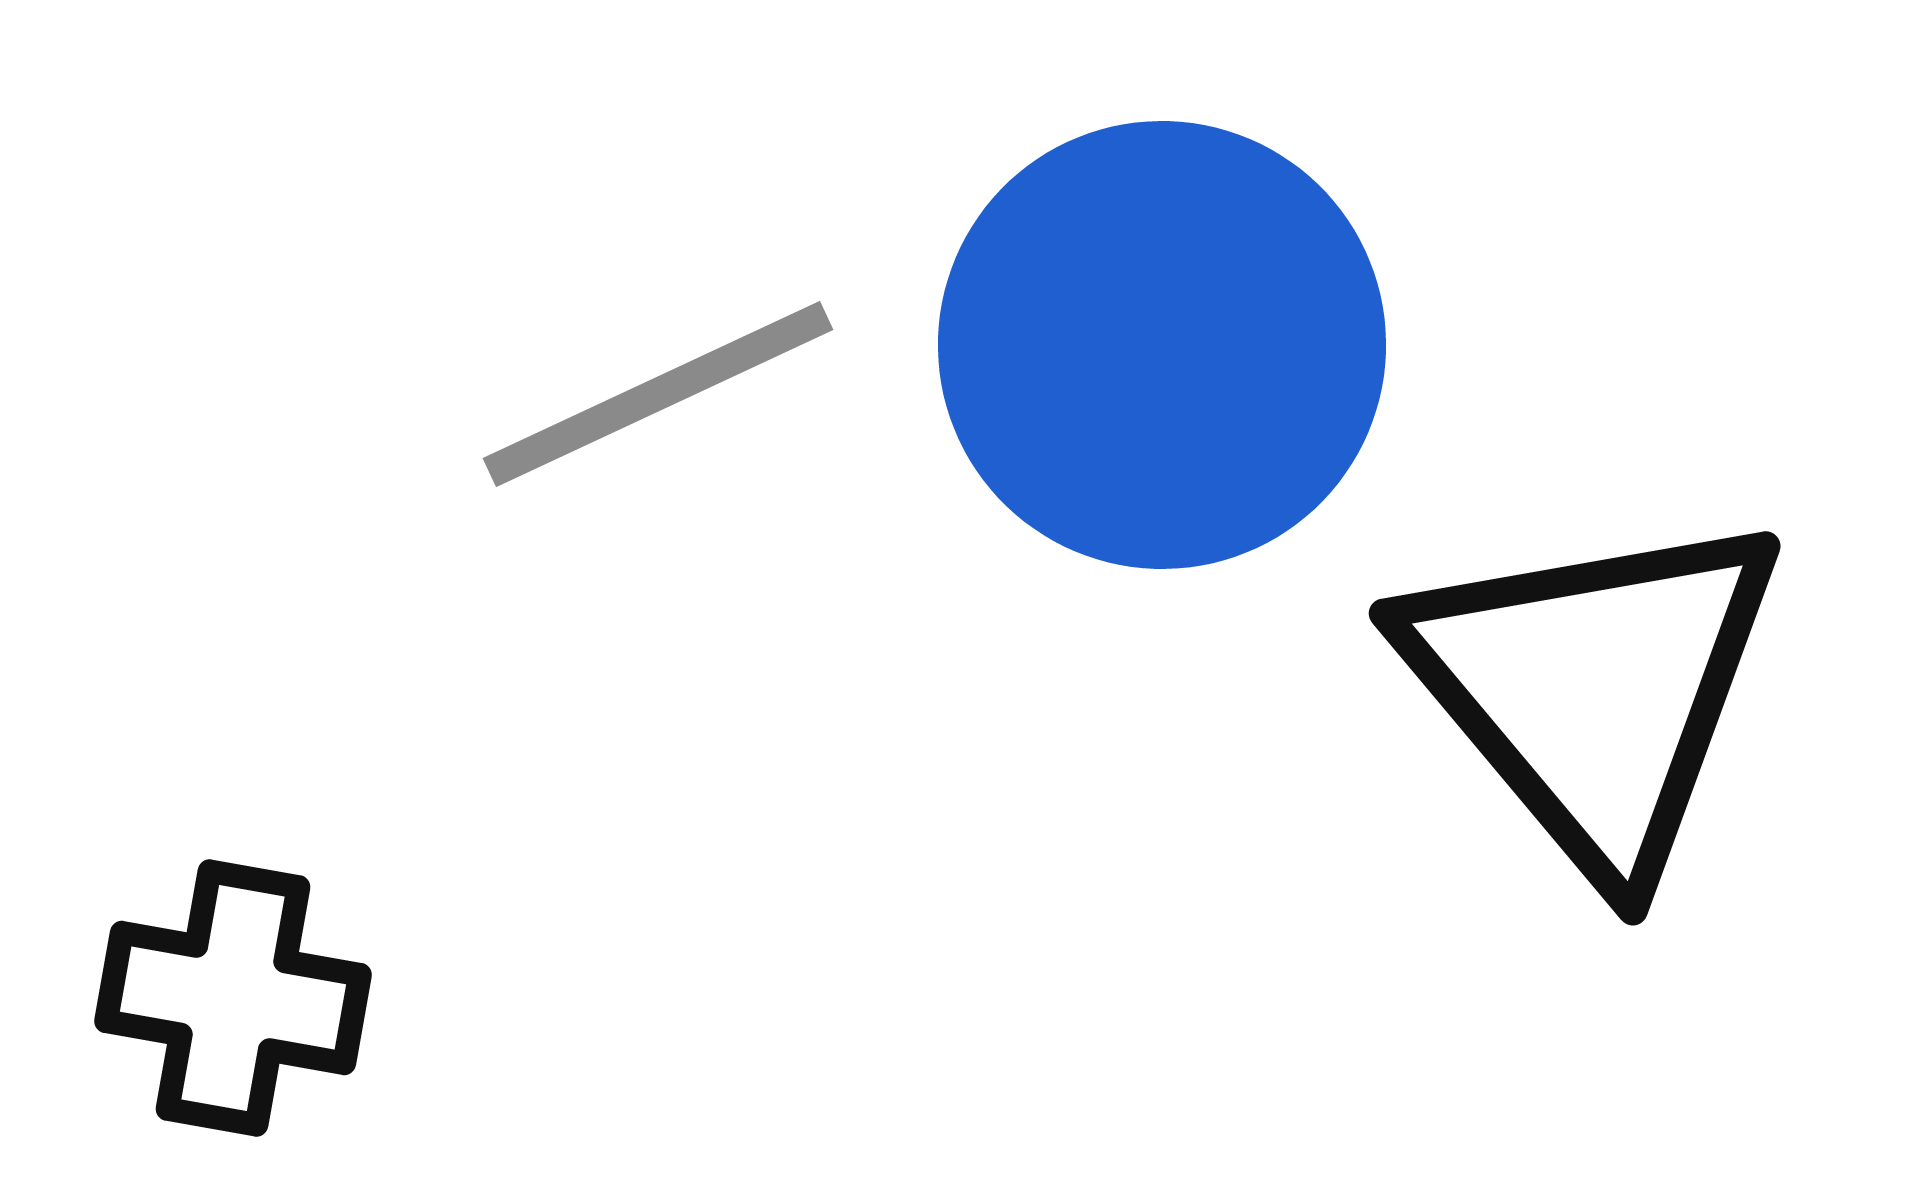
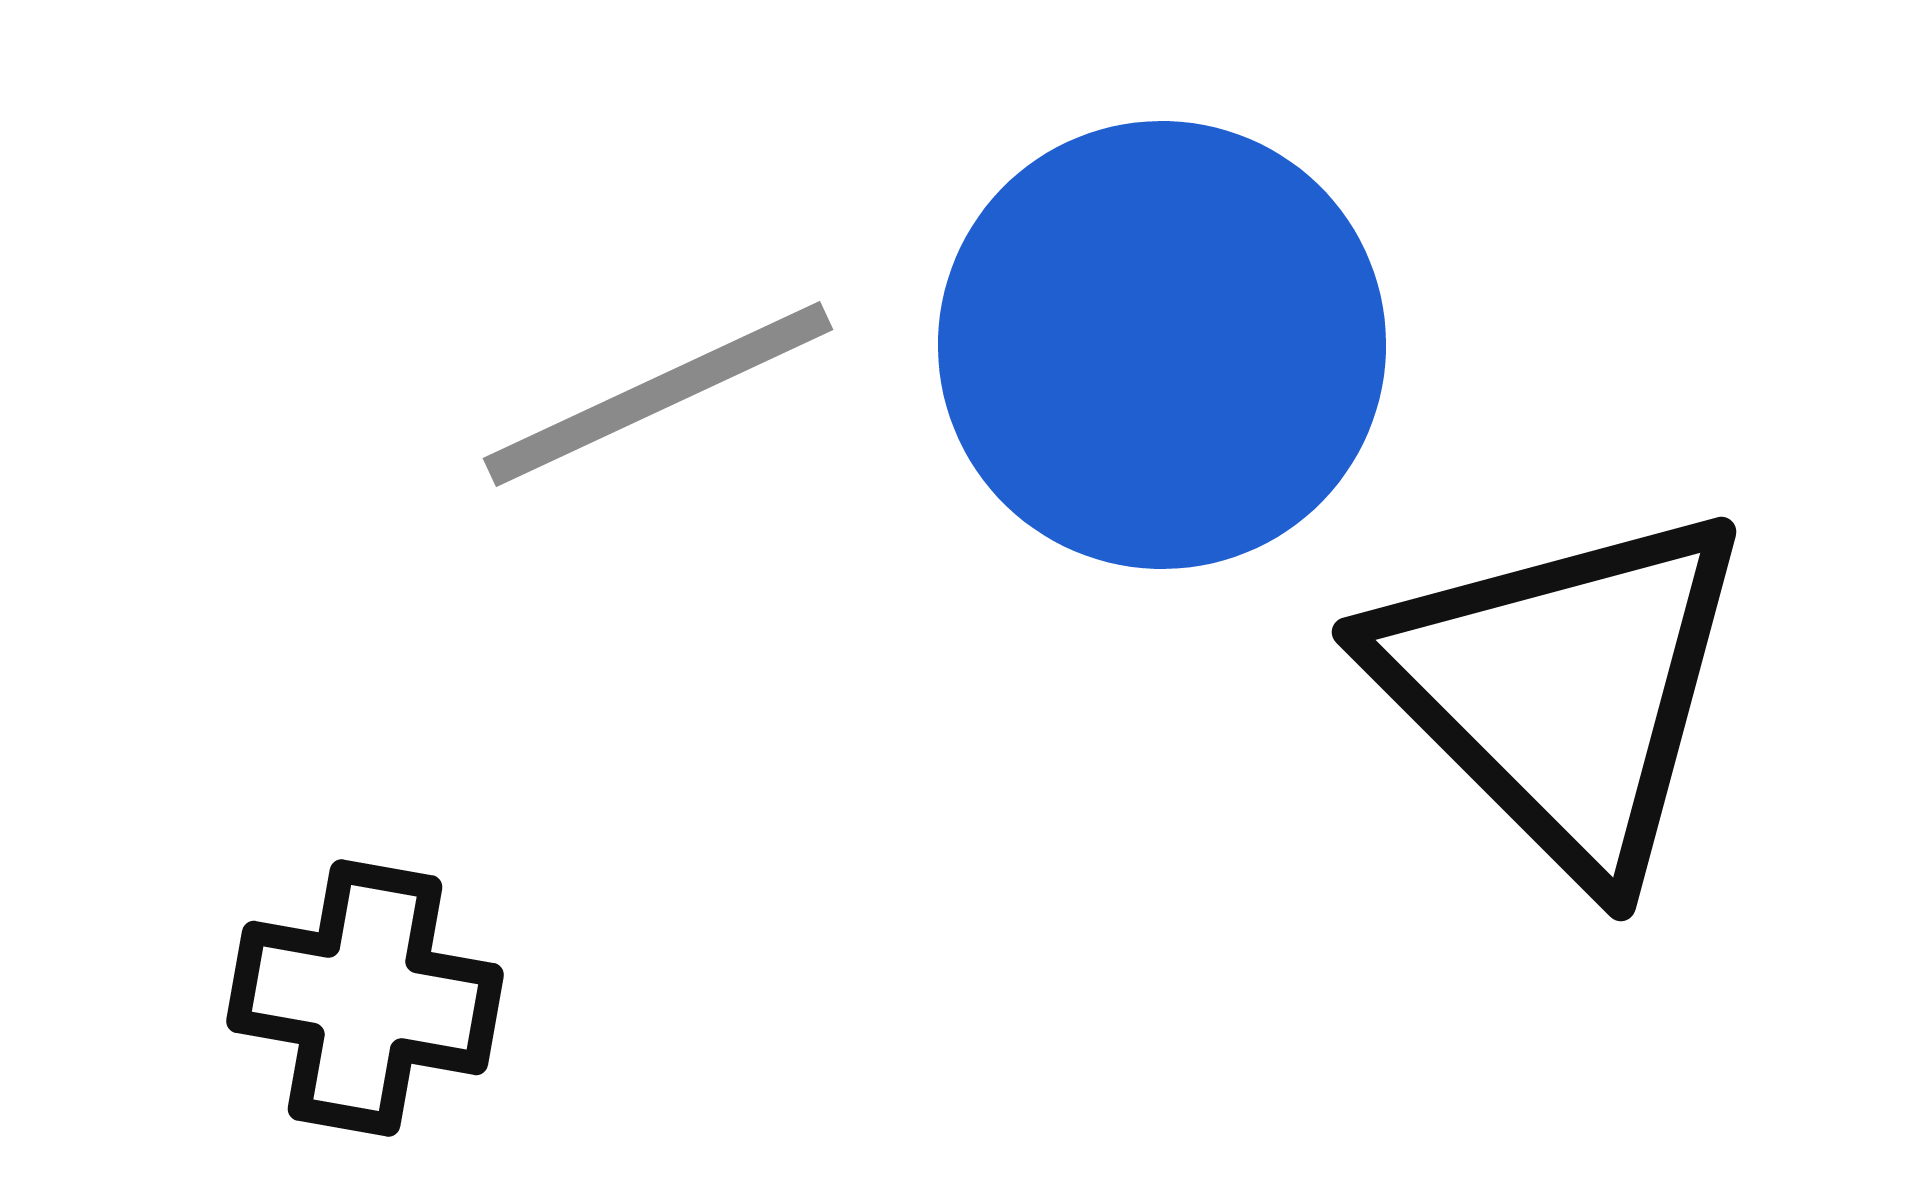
black triangle: moved 31 px left; rotated 5 degrees counterclockwise
black cross: moved 132 px right
